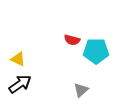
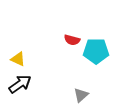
gray triangle: moved 5 px down
